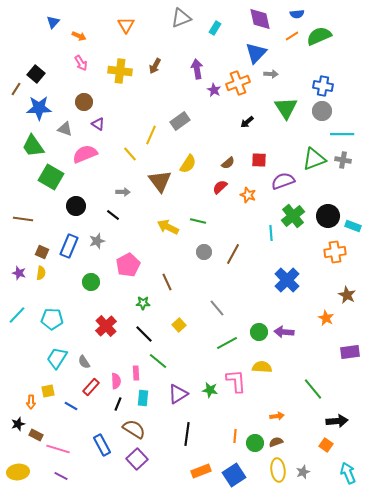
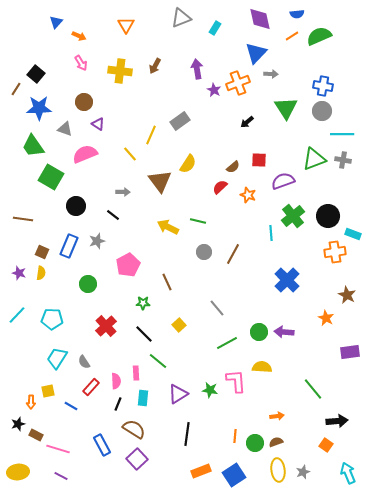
blue triangle at (53, 22): moved 3 px right
brown semicircle at (228, 163): moved 5 px right, 4 px down
cyan rectangle at (353, 226): moved 8 px down
green circle at (91, 282): moved 3 px left, 2 px down
